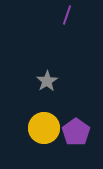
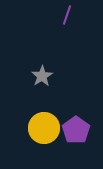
gray star: moved 5 px left, 5 px up
purple pentagon: moved 2 px up
